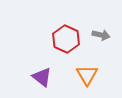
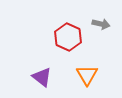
gray arrow: moved 11 px up
red hexagon: moved 2 px right, 2 px up
